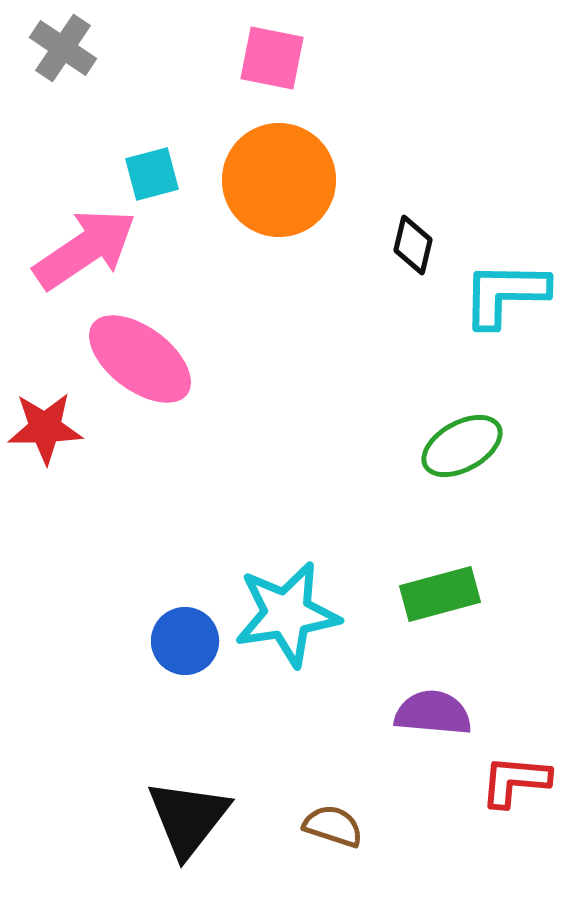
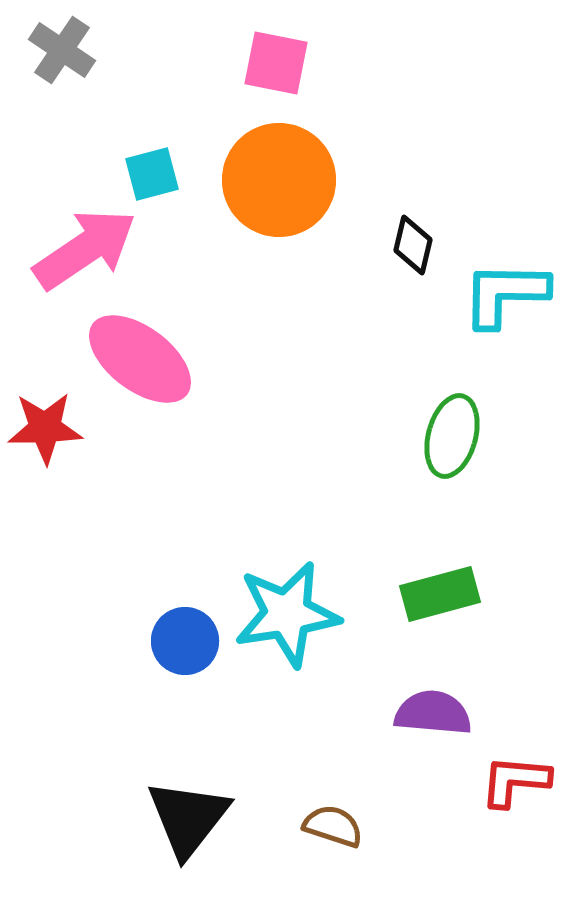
gray cross: moved 1 px left, 2 px down
pink square: moved 4 px right, 5 px down
green ellipse: moved 10 px left, 10 px up; rotated 46 degrees counterclockwise
